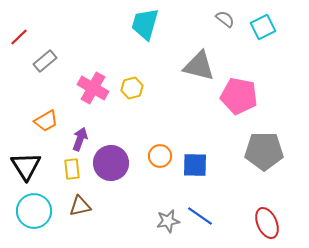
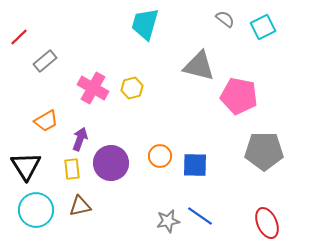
cyan circle: moved 2 px right, 1 px up
